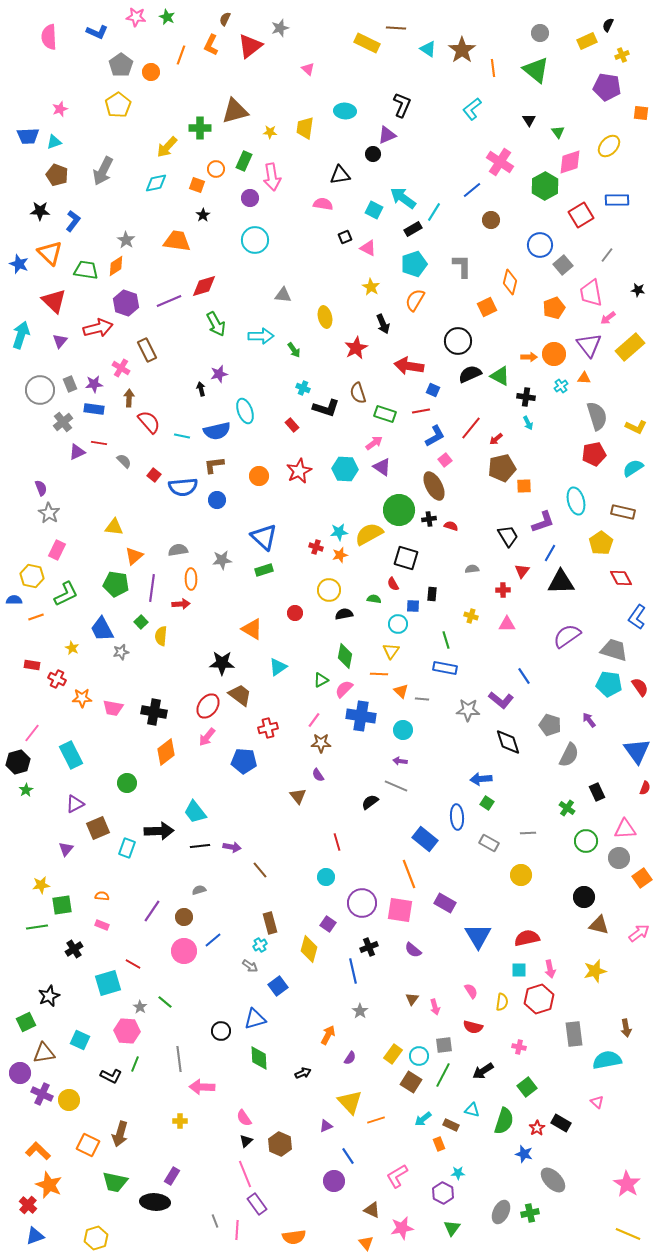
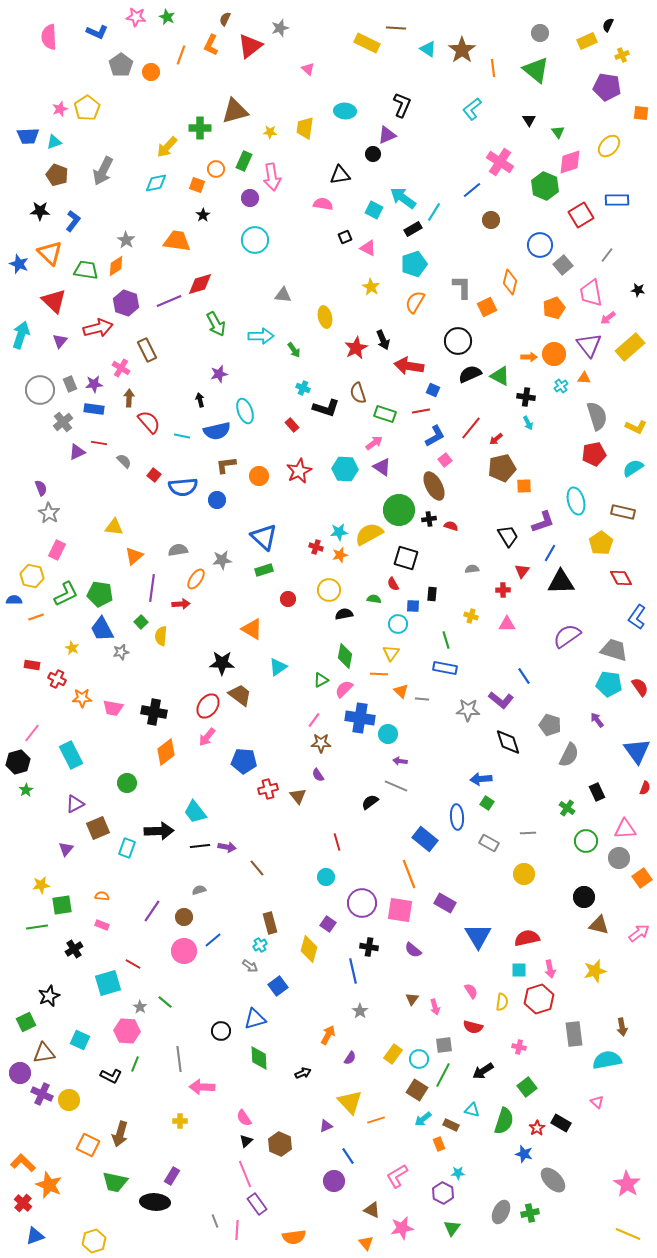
yellow pentagon at (118, 105): moved 31 px left, 3 px down
green hexagon at (545, 186): rotated 8 degrees counterclockwise
gray L-shape at (462, 266): moved 21 px down
red diamond at (204, 286): moved 4 px left, 2 px up
orange semicircle at (415, 300): moved 2 px down
black arrow at (383, 324): moved 16 px down
black arrow at (201, 389): moved 1 px left, 11 px down
brown L-shape at (214, 465): moved 12 px right
orange ellipse at (191, 579): moved 5 px right; rotated 35 degrees clockwise
green pentagon at (116, 584): moved 16 px left, 10 px down
red circle at (295, 613): moved 7 px left, 14 px up
yellow triangle at (391, 651): moved 2 px down
blue cross at (361, 716): moved 1 px left, 2 px down
purple arrow at (589, 720): moved 8 px right
red cross at (268, 728): moved 61 px down
cyan circle at (403, 730): moved 15 px left, 4 px down
purple arrow at (232, 847): moved 5 px left
brown line at (260, 870): moved 3 px left, 2 px up
yellow circle at (521, 875): moved 3 px right, 1 px up
black cross at (369, 947): rotated 30 degrees clockwise
brown arrow at (626, 1028): moved 4 px left, 1 px up
cyan circle at (419, 1056): moved 3 px down
brown square at (411, 1082): moved 6 px right, 8 px down
orange L-shape at (38, 1151): moved 15 px left, 12 px down
red cross at (28, 1205): moved 5 px left, 2 px up
yellow hexagon at (96, 1238): moved 2 px left, 3 px down
